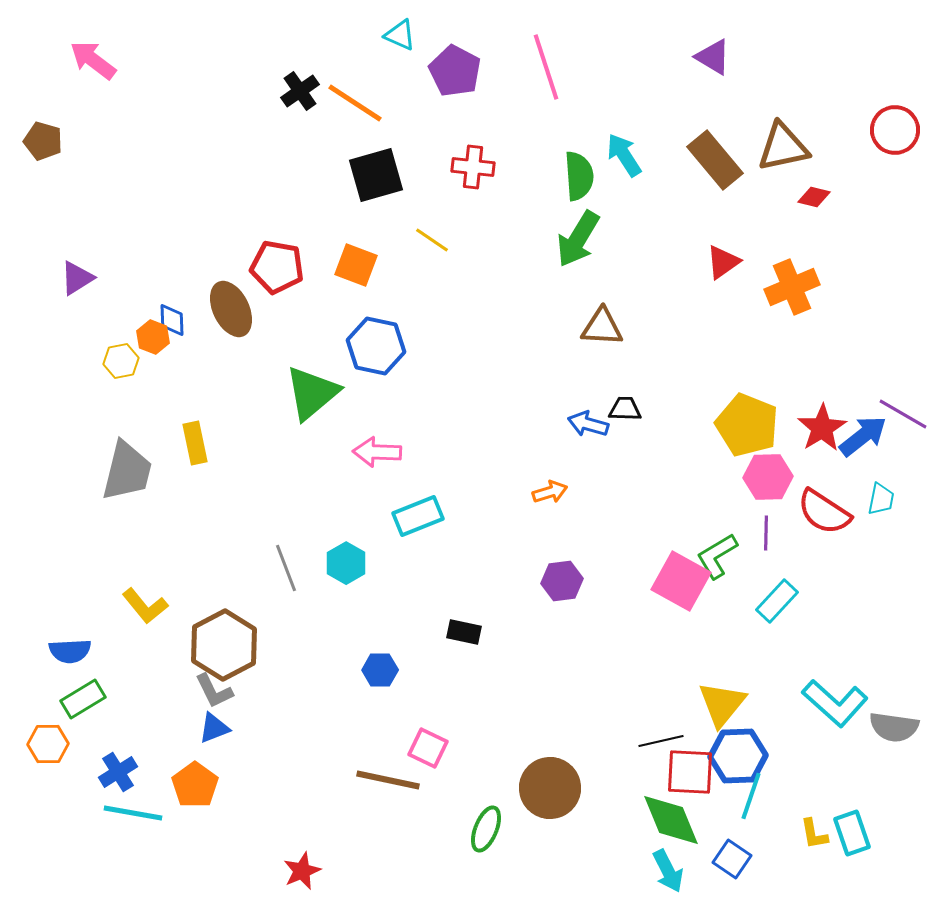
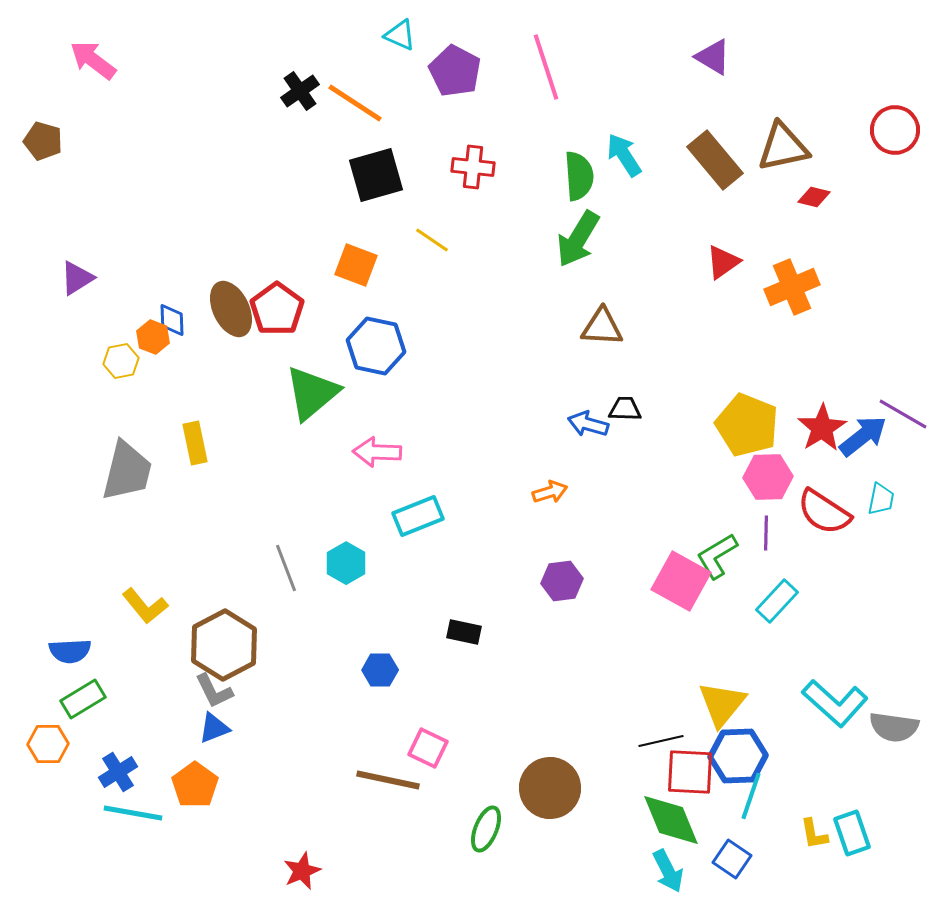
red pentagon at (277, 267): moved 42 px down; rotated 26 degrees clockwise
